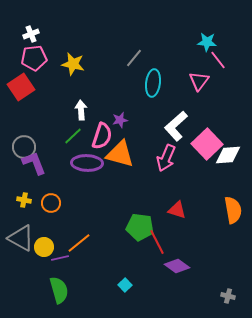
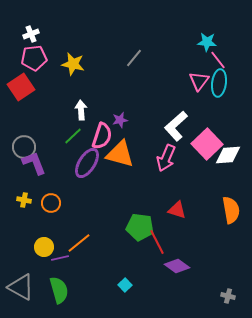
cyan ellipse: moved 66 px right
purple ellipse: rotated 60 degrees counterclockwise
orange semicircle: moved 2 px left
gray triangle: moved 49 px down
